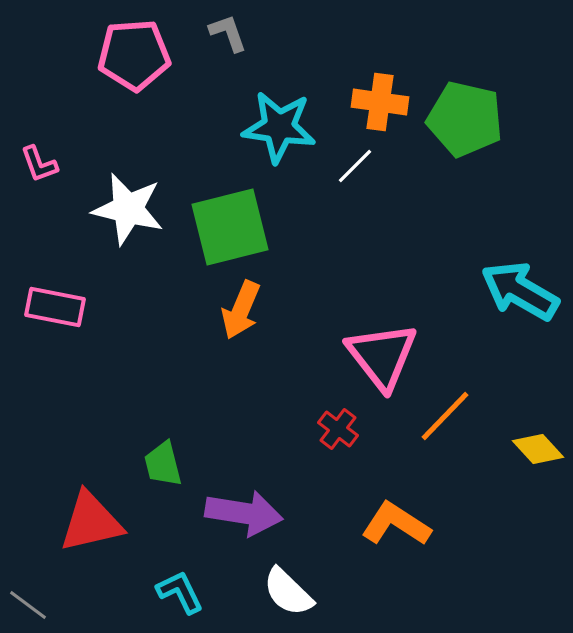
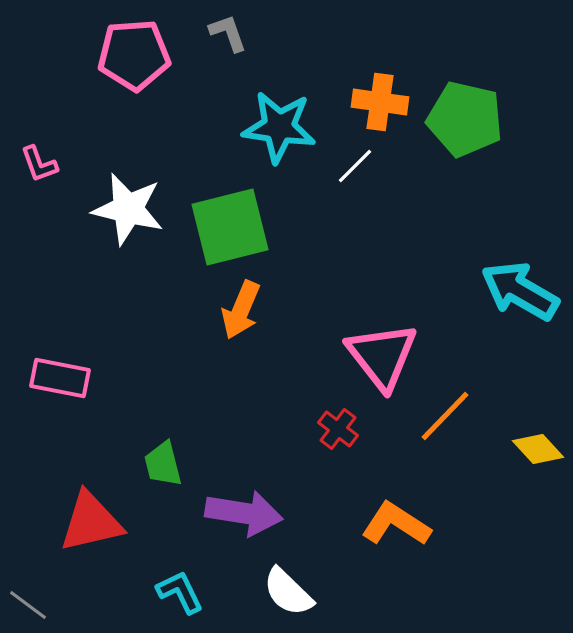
pink rectangle: moved 5 px right, 71 px down
